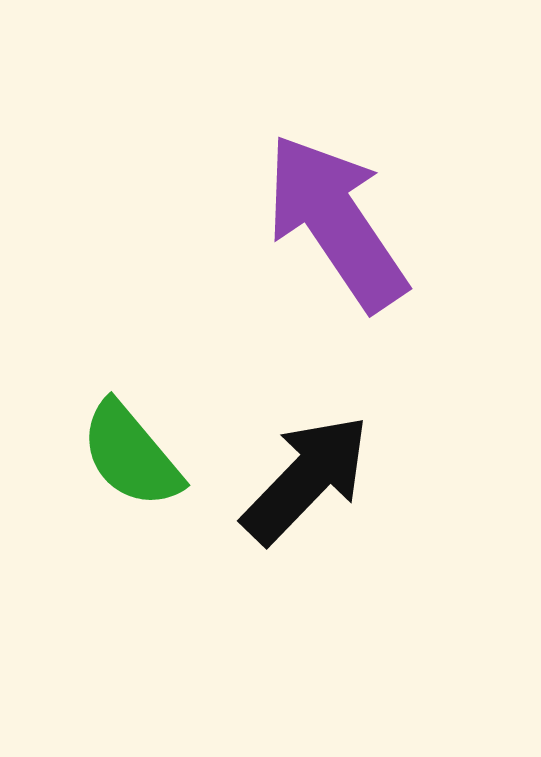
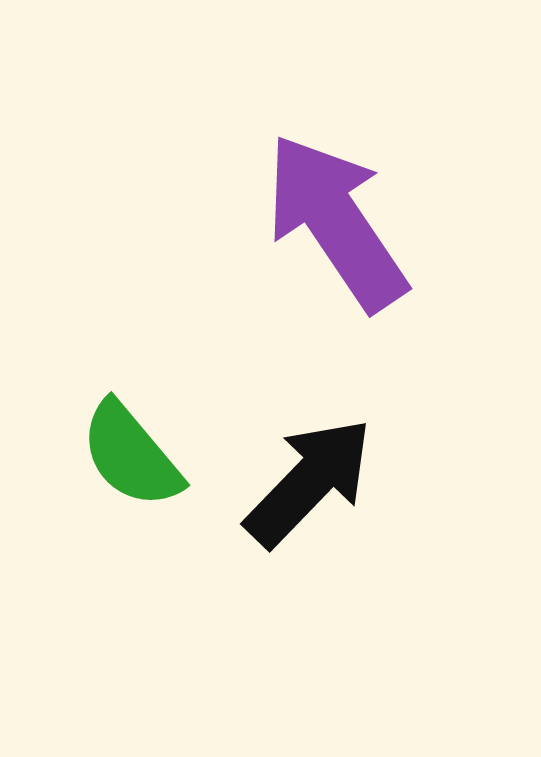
black arrow: moved 3 px right, 3 px down
